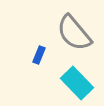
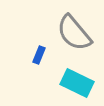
cyan rectangle: rotated 20 degrees counterclockwise
